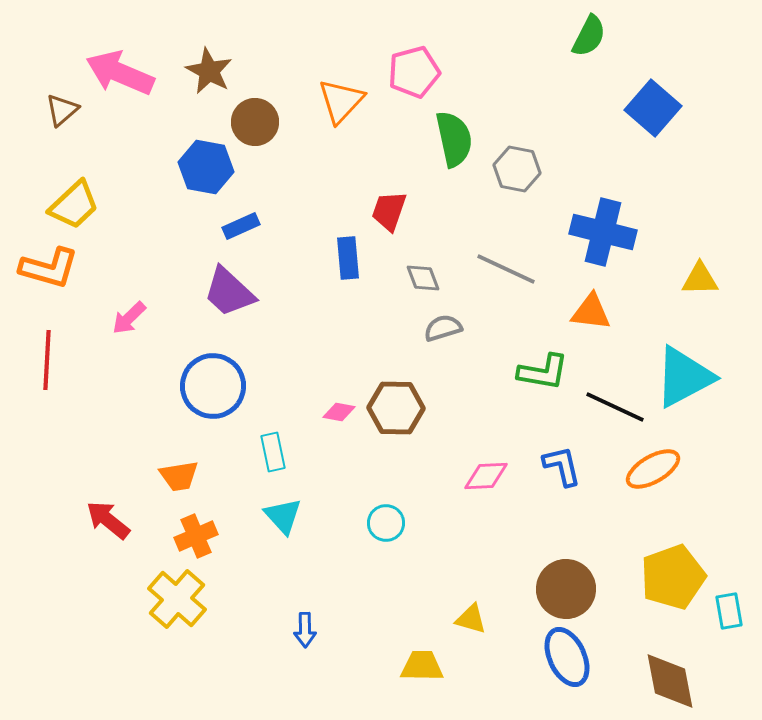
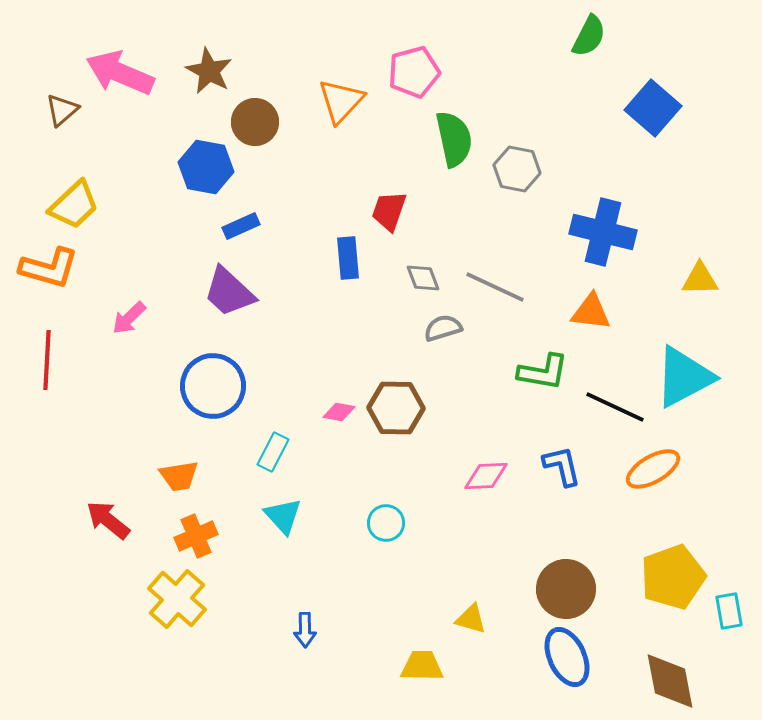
gray line at (506, 269): moved 11 px left, 18 px down
cyan rectangle at (273, 452): rotated 39 degrees clockwise
